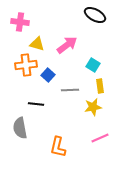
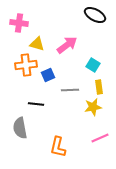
pink cross: moved 1 px left, 1 px down
blue square: rotated 24 degrees clockwise
yellow rectangle: moved 1 px left, 1 px down
